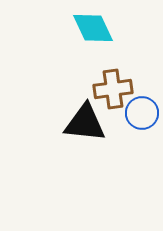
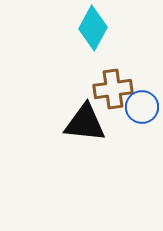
cyan diamond: rotated 54 degrees clockwise
blue circle: moved 6 px up
